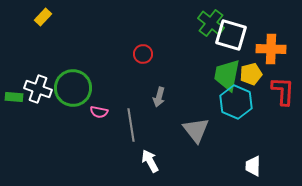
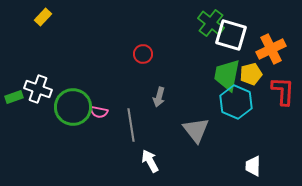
orange cross: rotated 28 degrees counterclockwise
green circle: moved 19 px down
green rectangle: rotated 24 degrees counterclockwise
